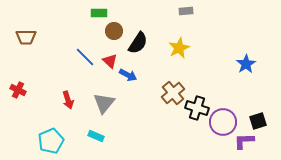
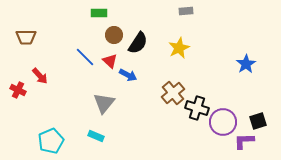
brown circle: moved 4 px down
red arrow: moved 28 px left, 24 px up; rotated 24 degrees counterclockwise
